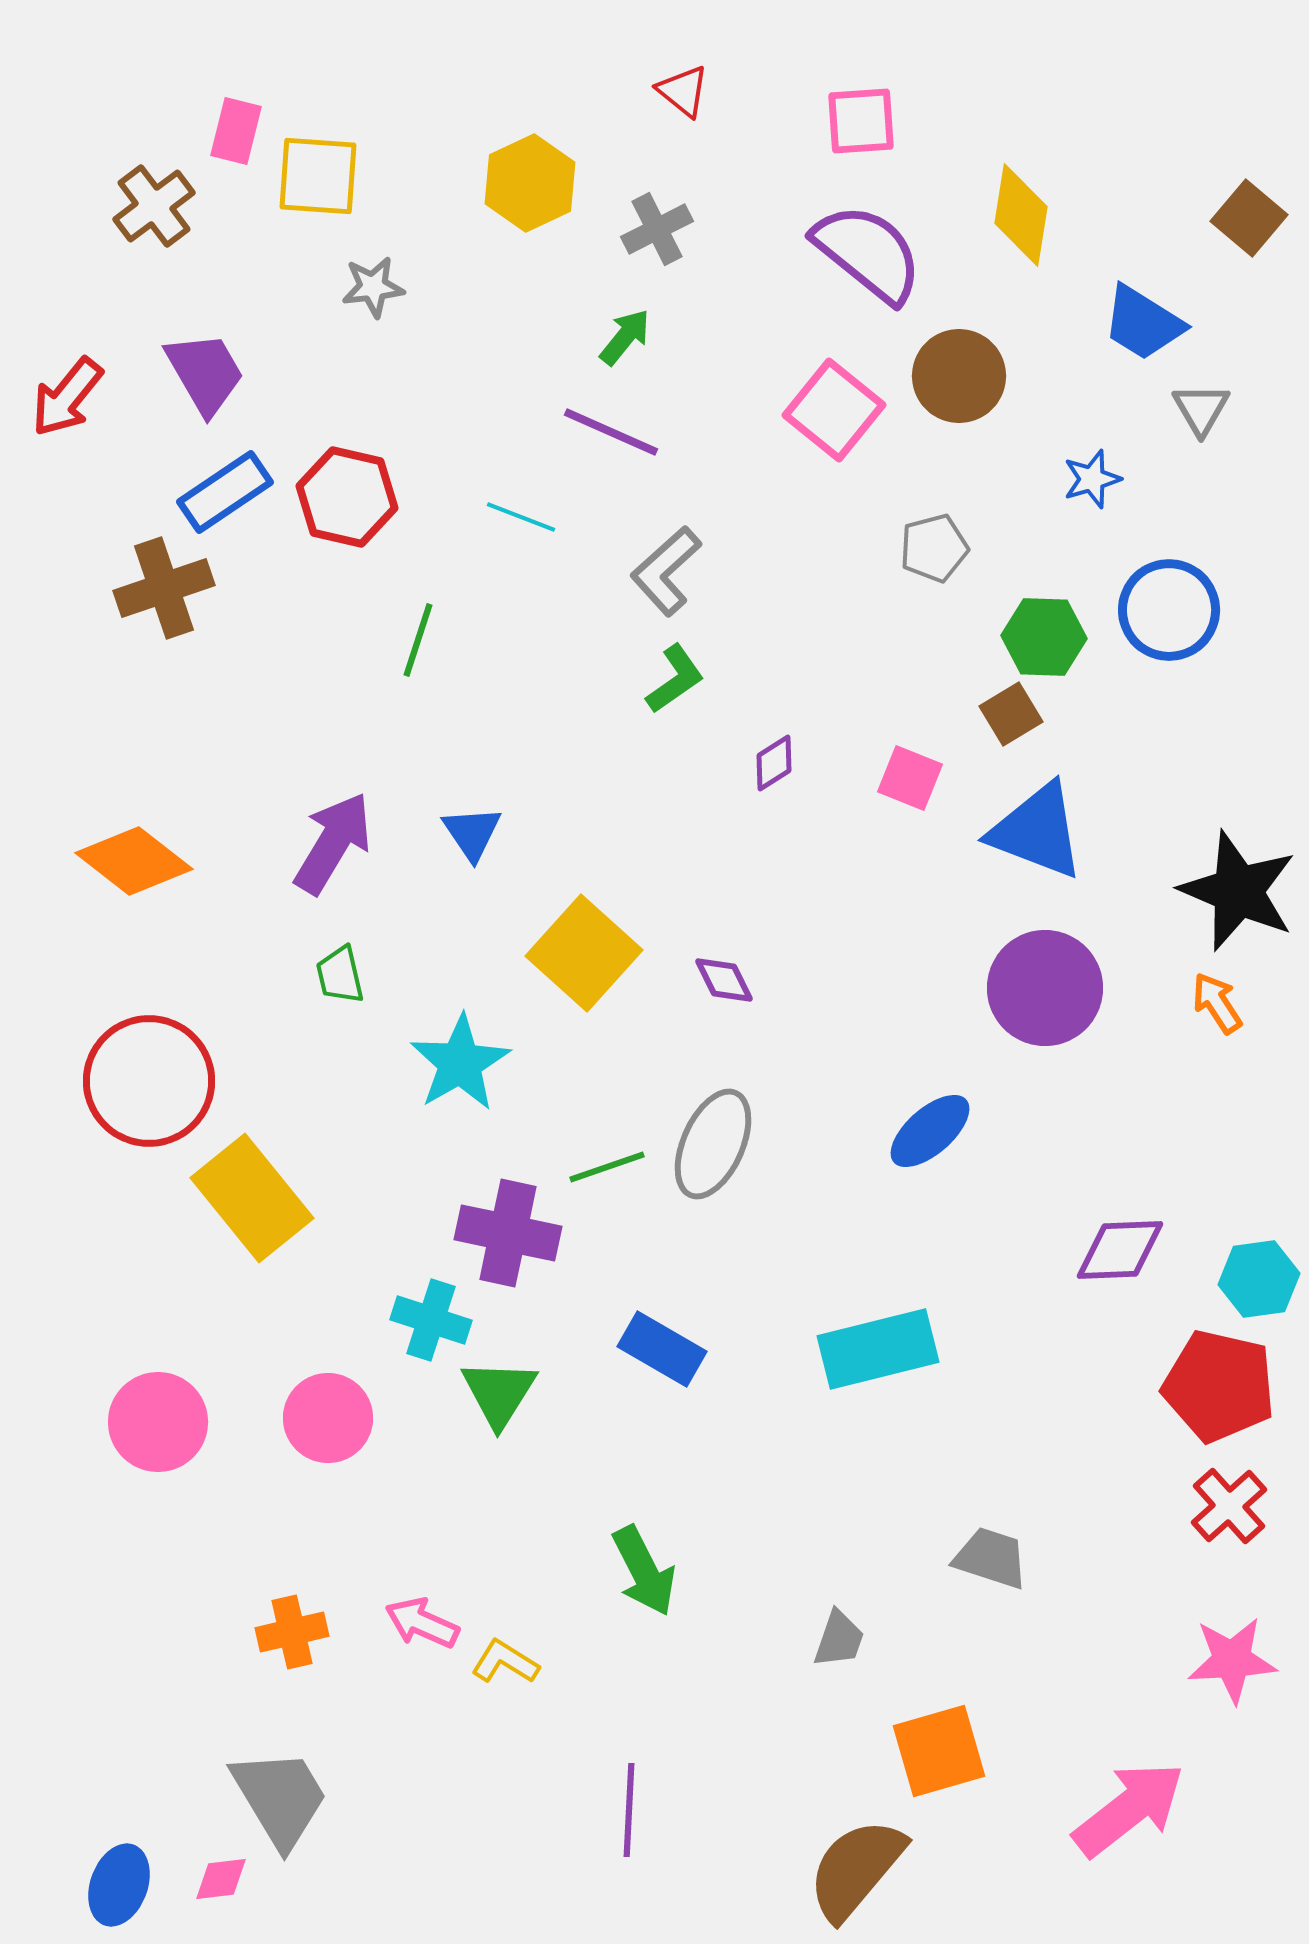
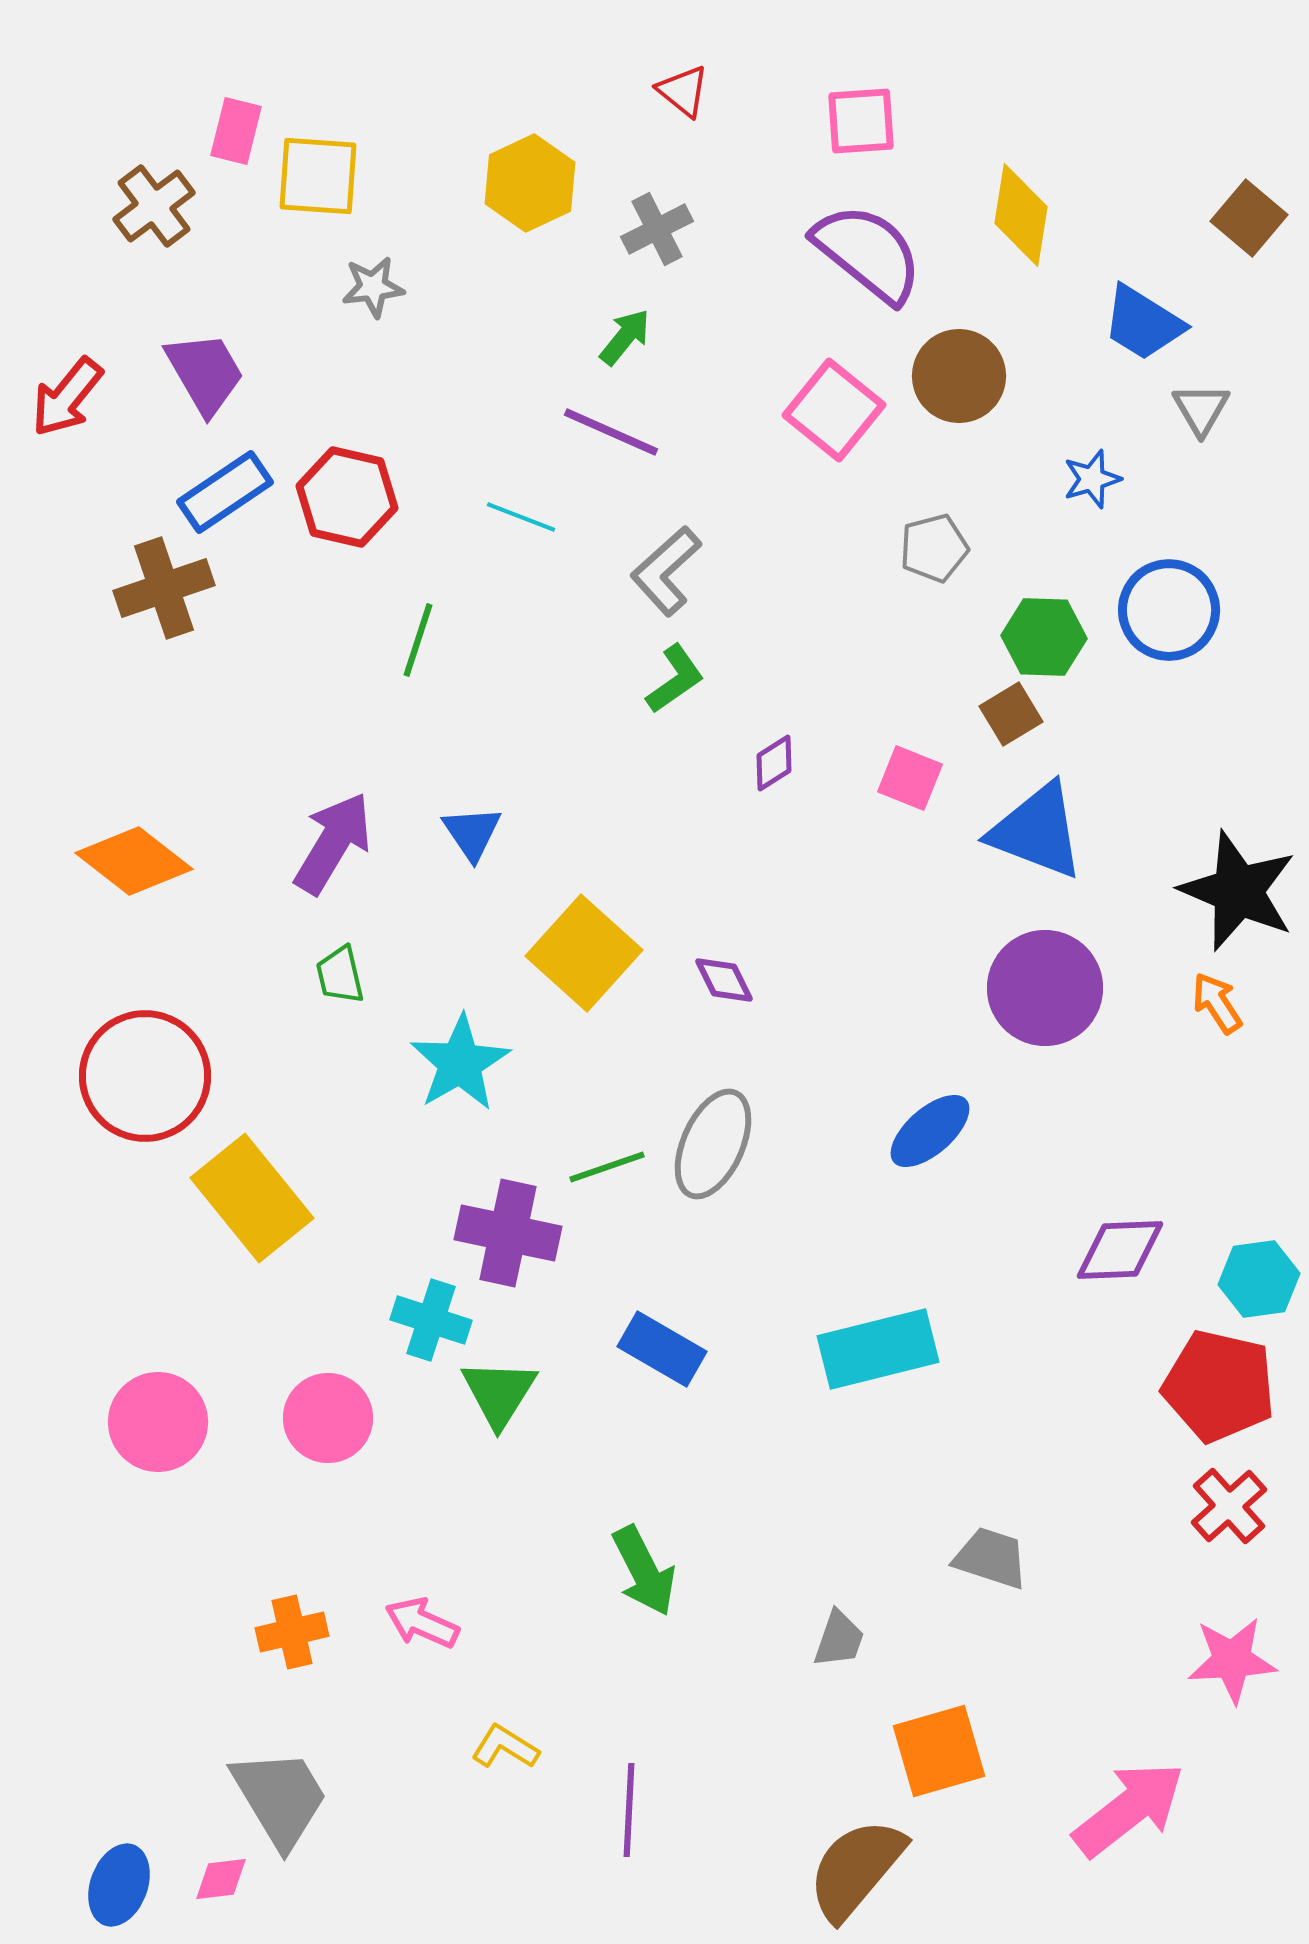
red circle at (149, 1081): moved 4 px left, 5 px up
yellow L-shape at (505, 1662): moved 85 px down
